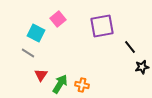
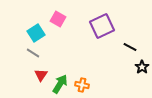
pink square: rotated 21 degrees counterclockwise
purple square: rotated 15 degrees counterclockwise
cyan square: rotated 30 degrees clockwise
black line: rotated 24 degrees counterclockwise
gray line: moved 5 px right
black star: rotated 24 degrees counterclockwise
